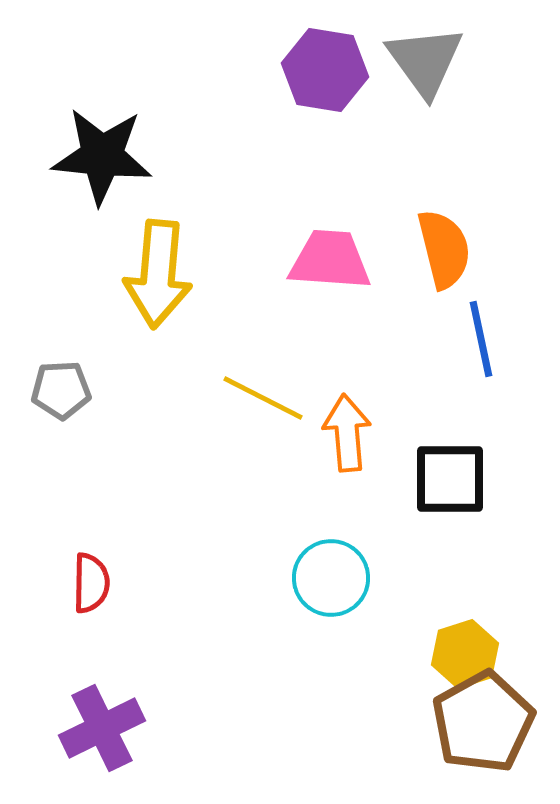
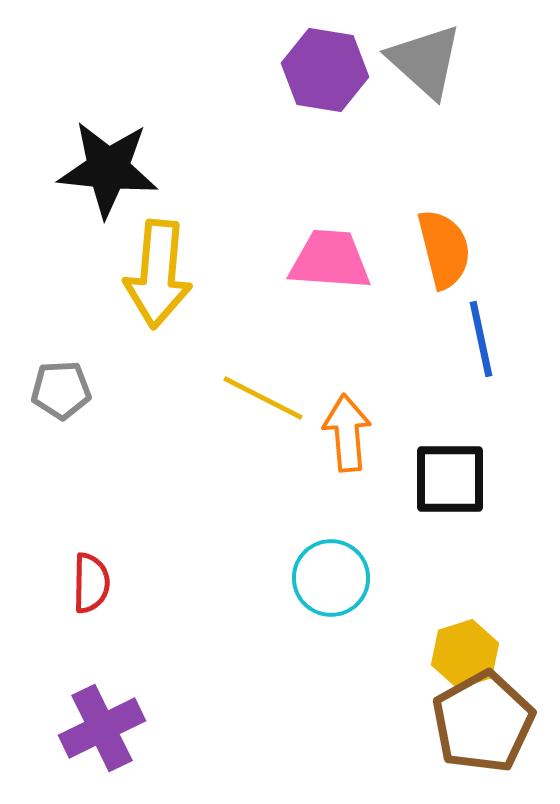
gray triangle: rotated 12 degrees counterclockwise
black star: moved 6 px right, 13 px down
